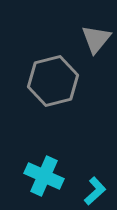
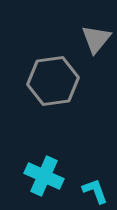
gray hexagon: rotated 6 degrees clockwise
cyan L-shape: rotated 68 degrees counterclockwise
